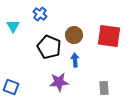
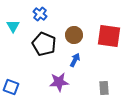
black pentagon: moved 5 px left, 3 px up
blue arrow: rotated 32 degrees clockwise
